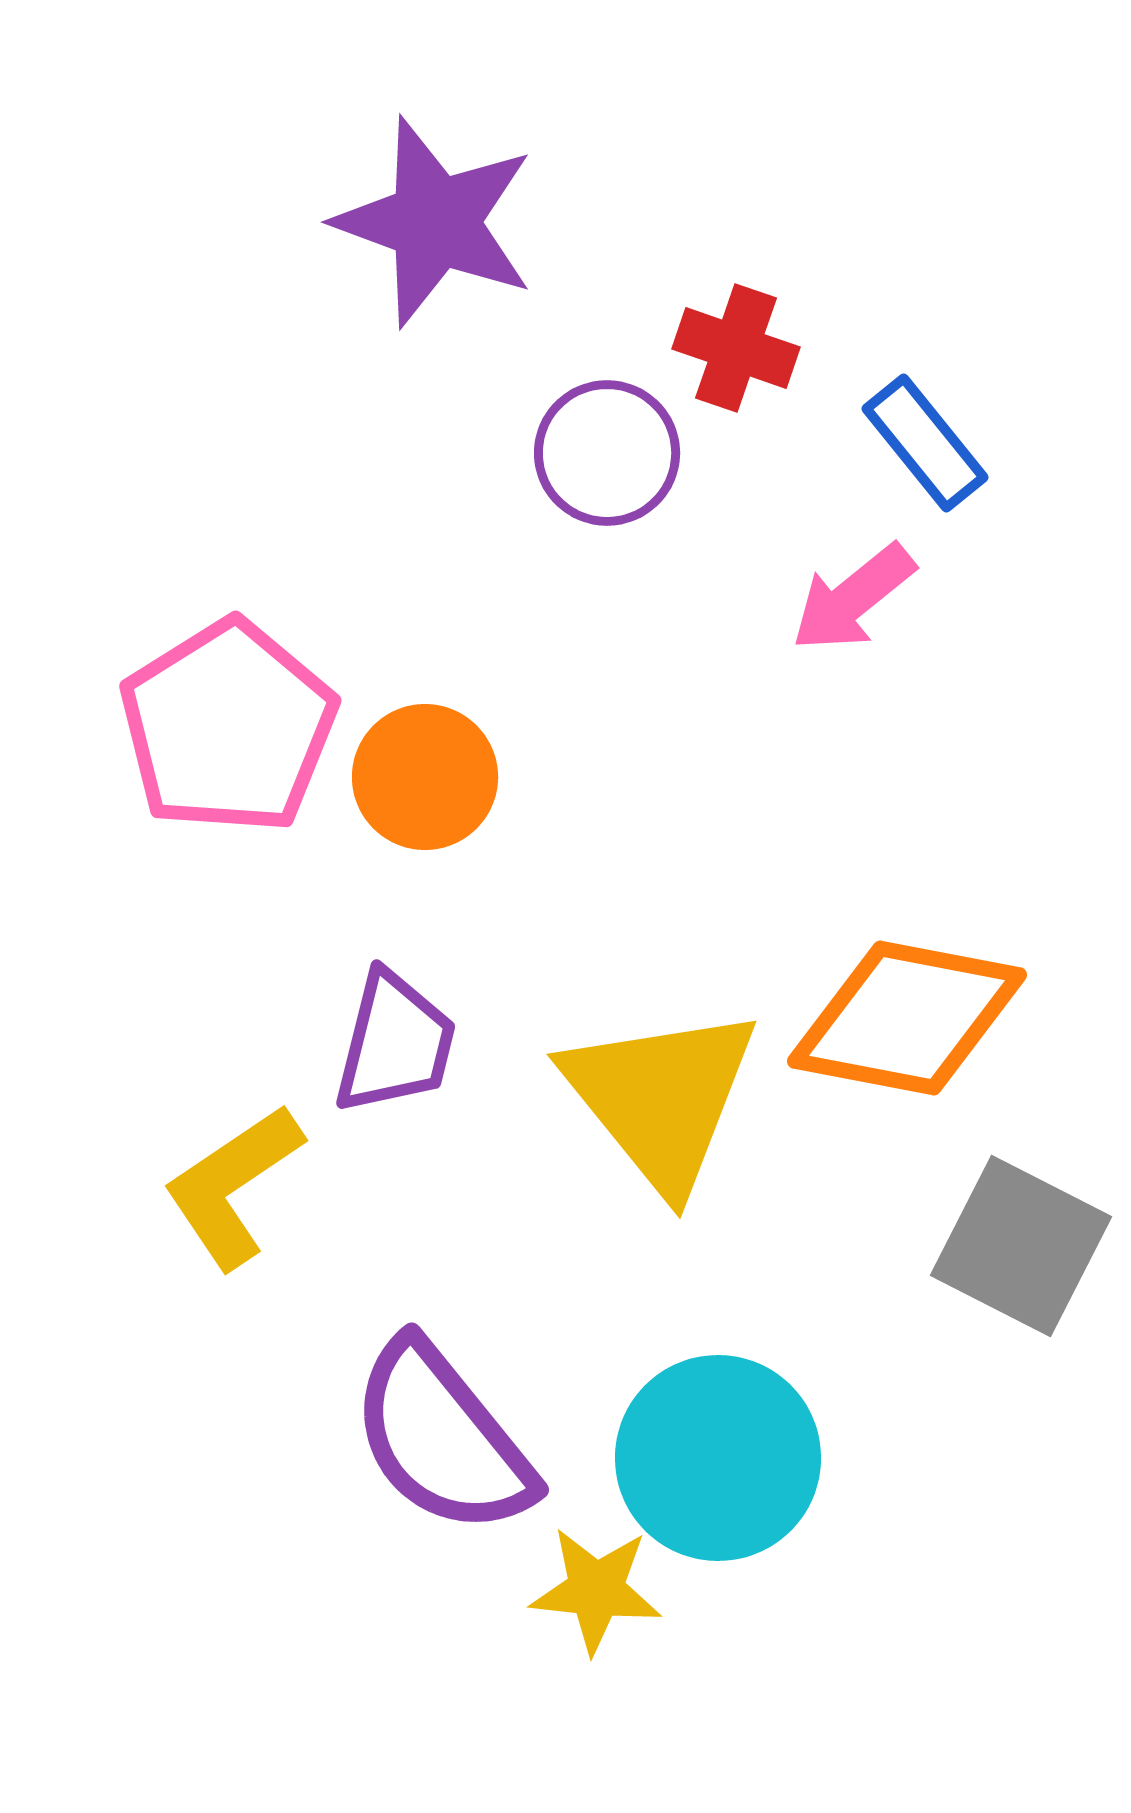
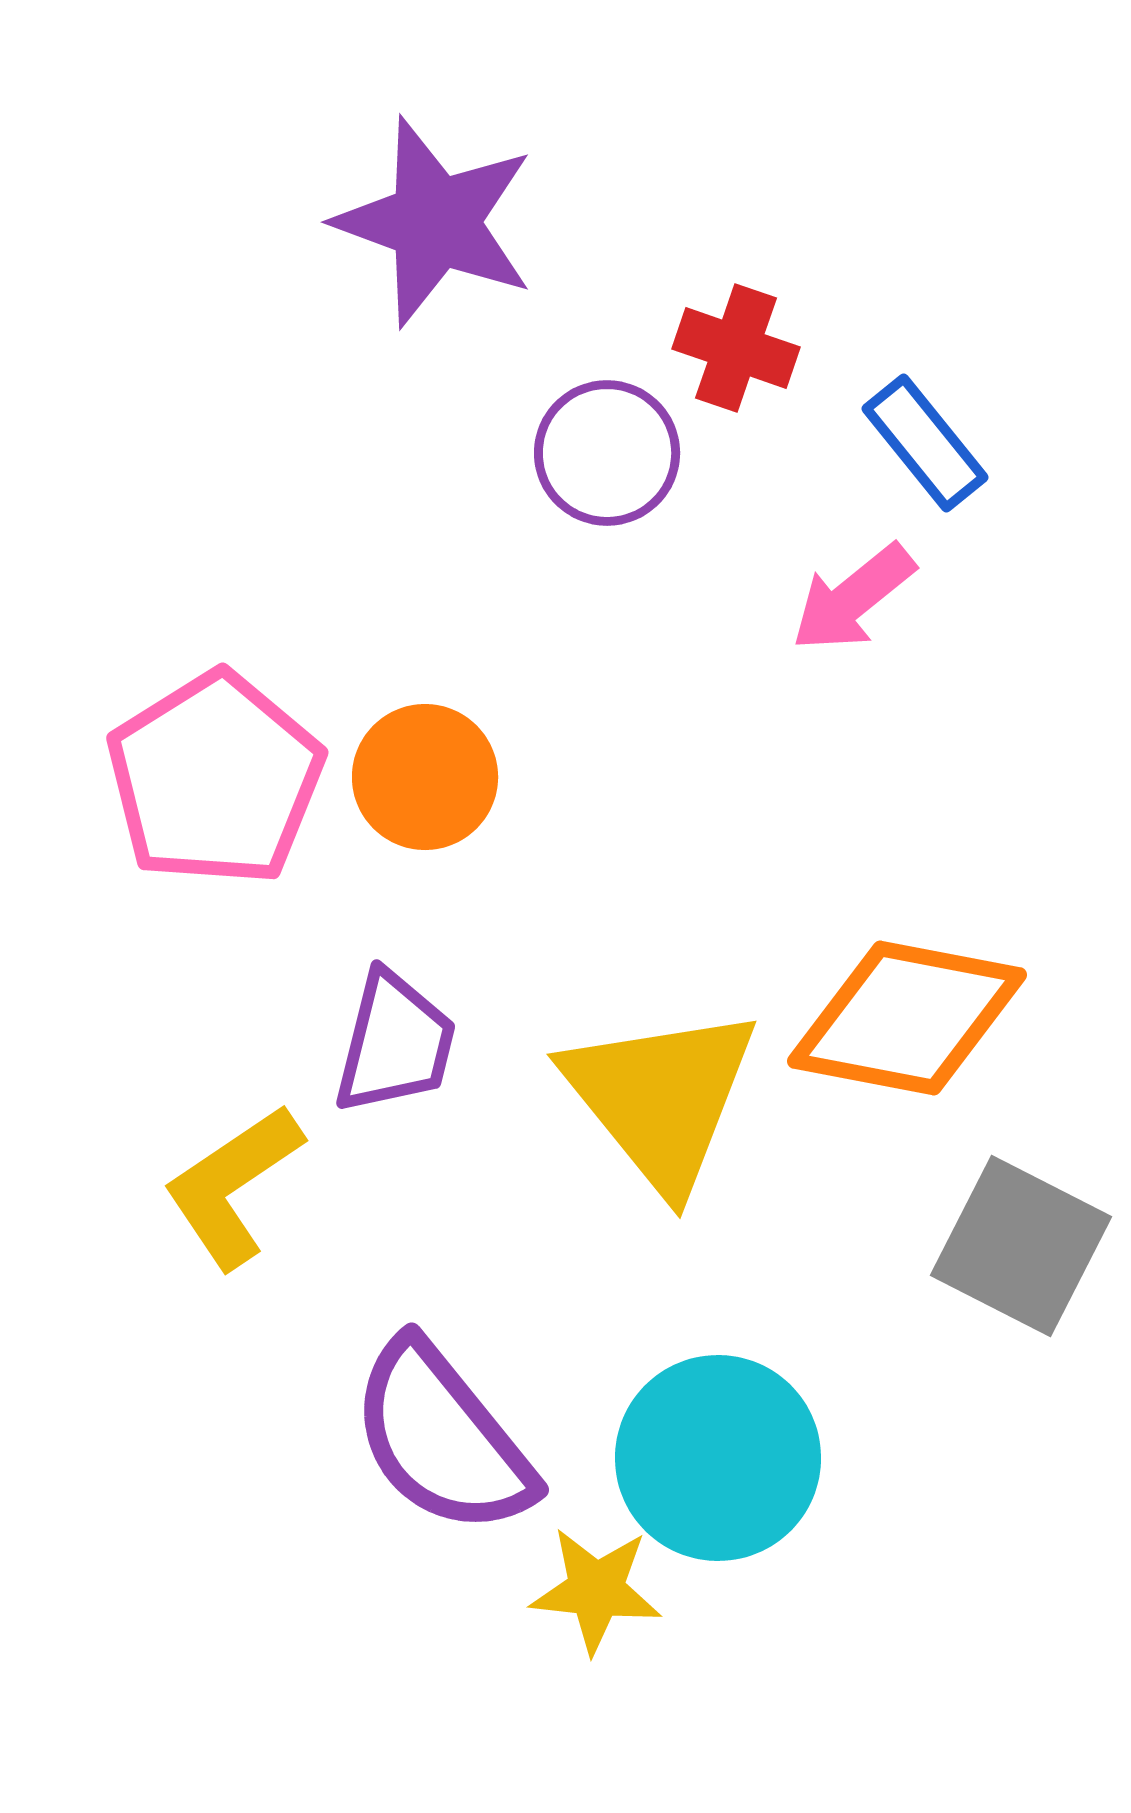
pink pentagon: moved 13 px left, 52 px down
